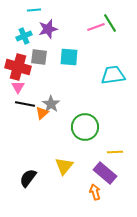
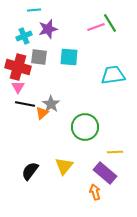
black semicircle: moved 2 px right, 7 px up
